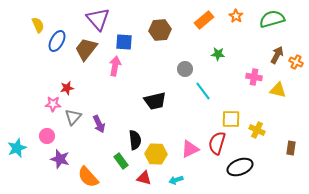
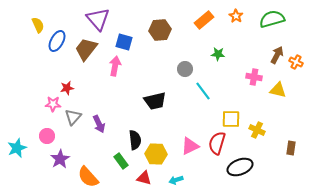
blue square: rotated 12 degrees clockwise
pink triangle: moved 3 px up
purple star: rotated 24 degrees clockwise
